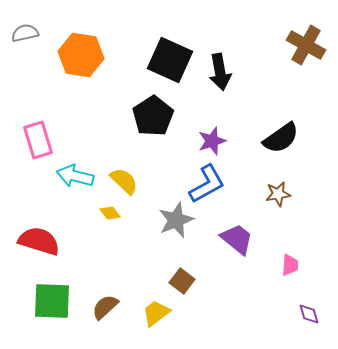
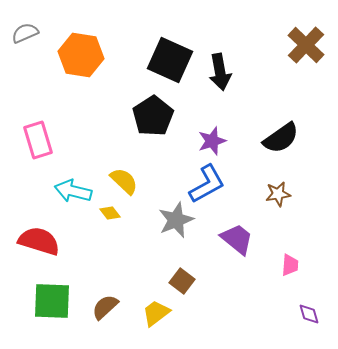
gray semicircle: rotated 12 degrees counterclockwise
brown cross: rotated 15 degrees clockwise
cyan arrow: moved 2 px left, 15 px down
